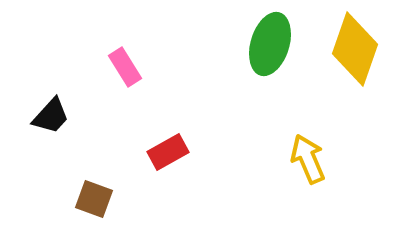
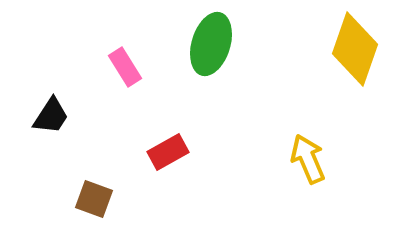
green ellipse: moved 59 px left
black trapezoid: rotated 9 degrees counterclockwise
